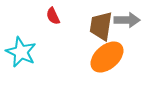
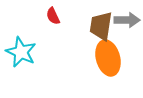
orange ellipse: moved 1 px right, 1 px down; rotated 64 degrees counterclockwise
